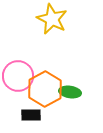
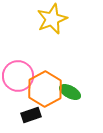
yellow star: rotated 24 degrees clockwise
green ellipse: rotated 20 degrees clockwise
black rectangle: rotated 18 degrees counterclockwise
